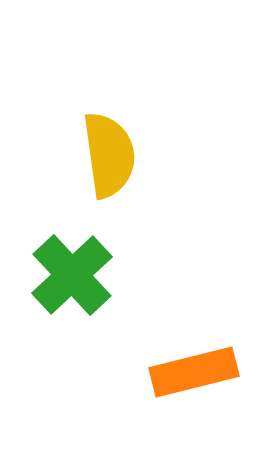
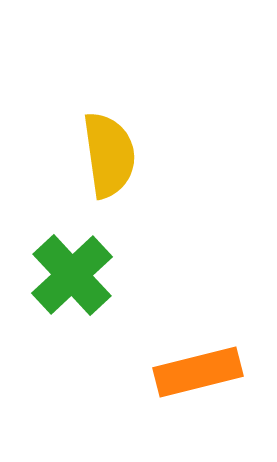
orange rectangle: moved 4 px right
